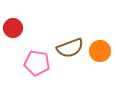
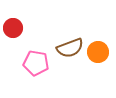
orange circle: moved 2 px left, 1 px down
pink pentagon: moved 1 px left
